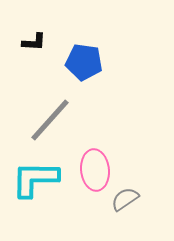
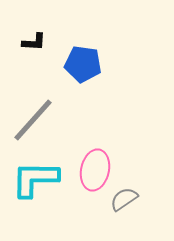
blue pentagon: moved 1 px left, 2 px down
gray line: moved 17 px left
pink ellipse: rotated 18 degrees clockwise
gray semicircle: moved 1 px left
